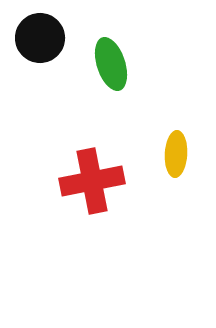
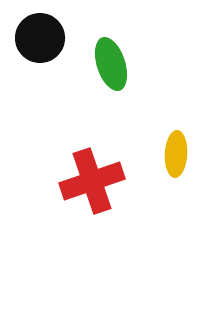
red cross: rotated 8 degrees counterclockwise
